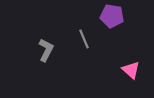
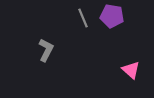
gray line: moved 1 px left, 21 px up
